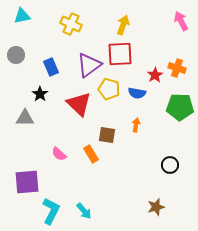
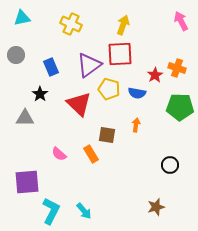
cyan triangle: moved 2 px down
